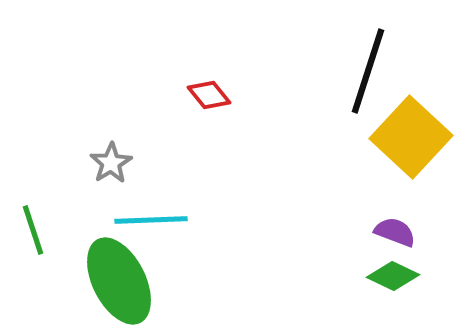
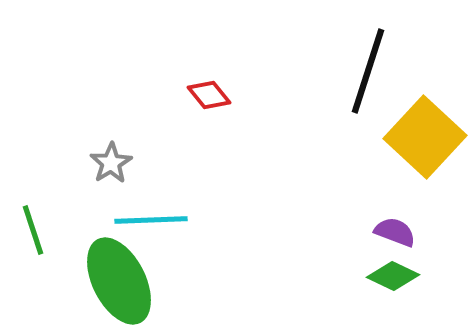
yellow square: moved 14 px right
